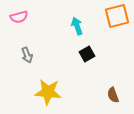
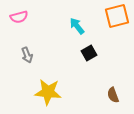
cyan arrow: rotated 18 degrees counterclockwise
black square: moved 2 px right, 1 px up
